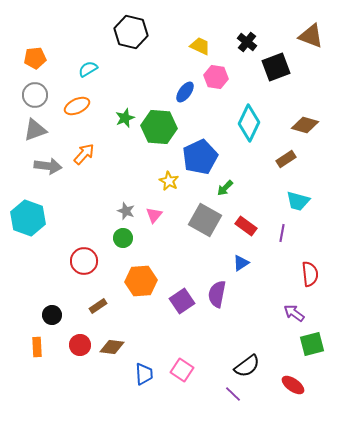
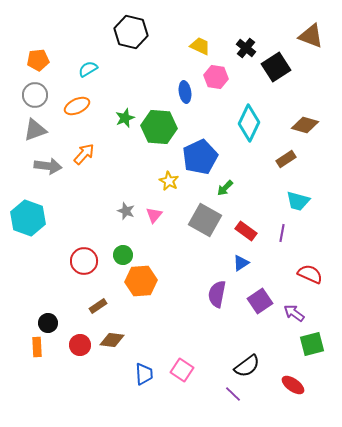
black cross at (247, 42): moved 1 px left, 6 px down
orange pentagon at (35, 58): moved 3 px right, 2 px down
black square at (276, 67): rotated 12 degrees counterclockwise
blue ellipse at (185, 92): rotated 45 degrees counterclockwise
red rectangle at (246, 226): moved 5 px down
green circle at (123, 238): moved 17 px down
red semicircle at (310, 274): rotated 60 degrees counterclockwise
purple square at (182, 301): moved 78 px right
black circle at (52, 315): moved 4 px left, 8 px down
brown diamond at (112, 347): moved 7 px up
